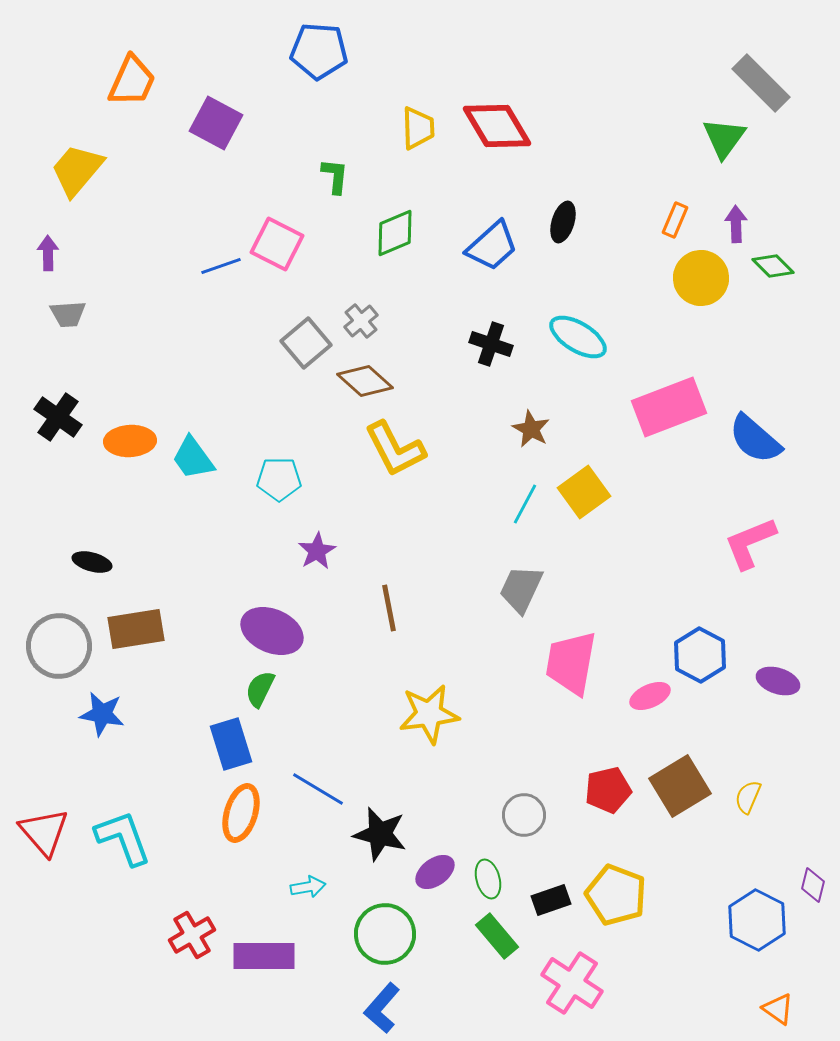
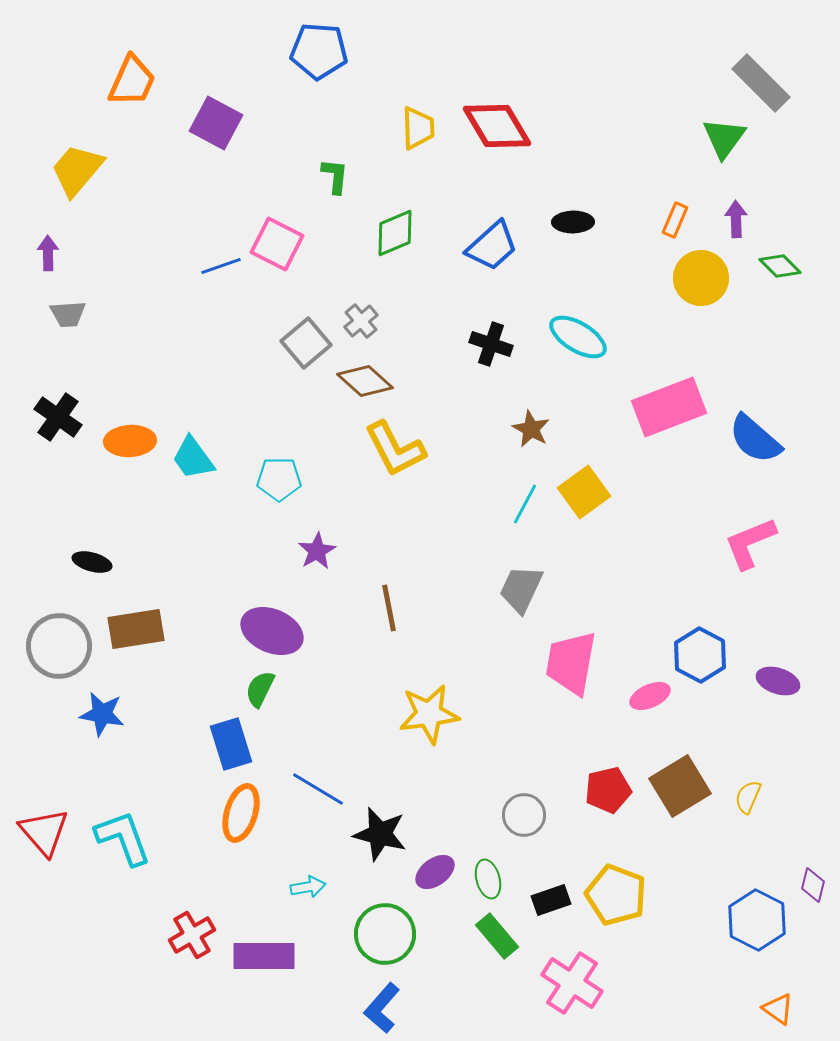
black ellipse at (563, 222): moved 10 px right; rotated 72 degrees clockwise
purple arrow at (736, 224): moved 5 px up
green diamond at (773, 266): moved 7 px right
